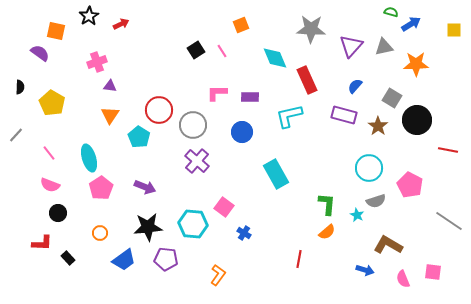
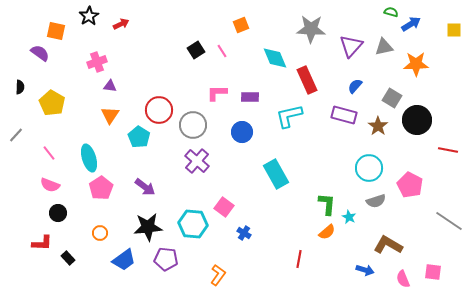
purple arrow at (145, 187): rotated 15 degrees clockwise
cyan star at (357, 215): moved 8 px left, 2 px down
